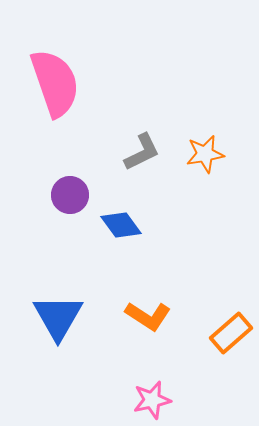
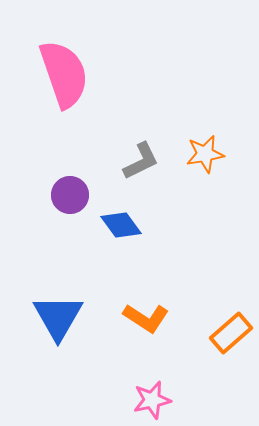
pink semicircle: moved 9 px right, 9 px up
gray L-shape: moved 1 px left, 9 px down
orange L-shape: moved 2 px left, 2 px down
